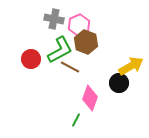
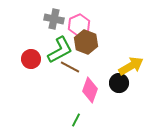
pink diamond: moved 8 px up
